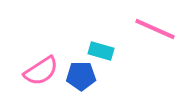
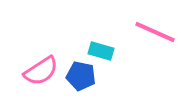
pink line: moved 3 px down
blue pentagon: rotated 12 degrees clockwise
